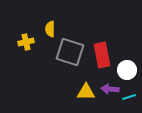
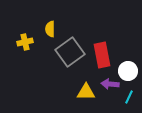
yellow cross: moved 1 px left
gray square: rotated 36 degrees clockwise
white circle: moved 1 px right, 1 px down
purple arrow: moved 5 px up
cyan line: rotated 48 degrees counterclockwise
